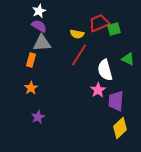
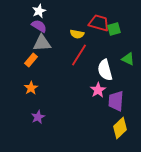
red trapezoid: rotated 40 degrees clockwise
orange rectangle: rotated 24 degrees clockwise
